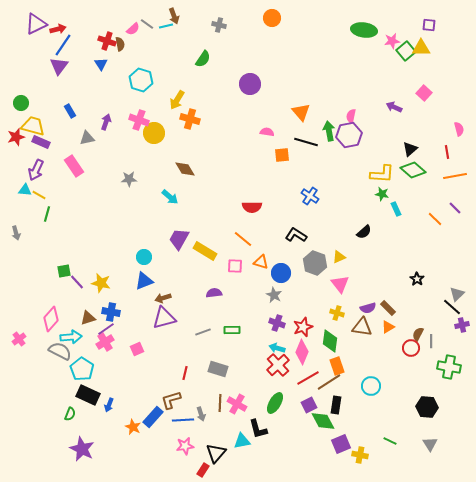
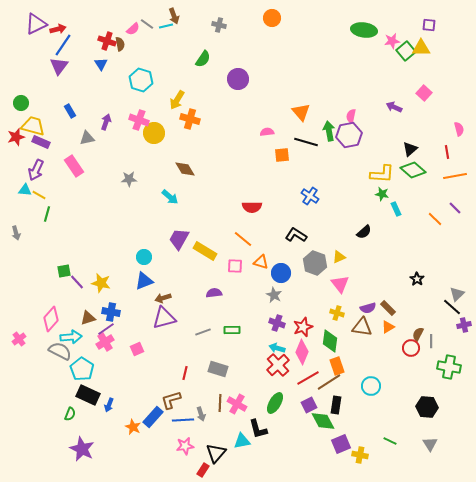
purple circle at (250, 84): moved 12 px left, 5 px up
pink semicircle at (267, 132): rotated 16 degrees counterclockwise
purple cross at (462, 325): moved 2 px right
